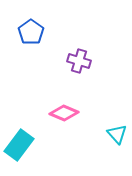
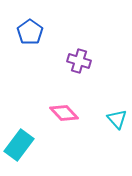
blue pentagon: moved 1 px left
pink diamond: rotated 24 degrees clockwise
cyan triangle: moved 15 px up
